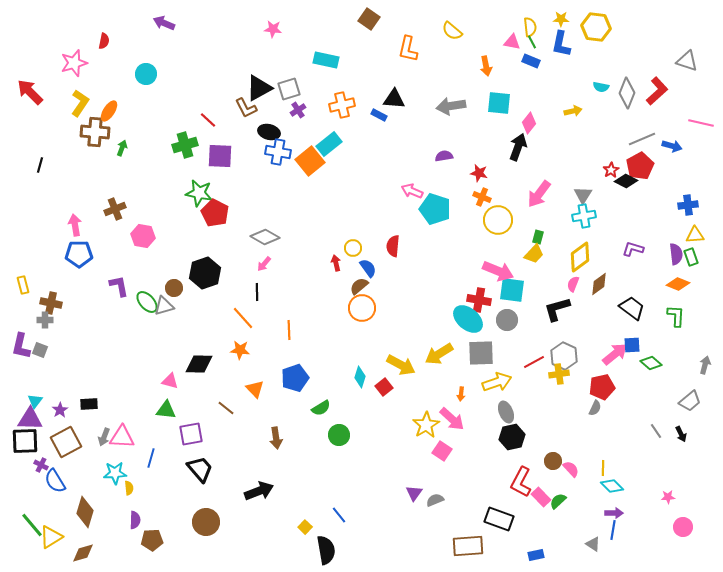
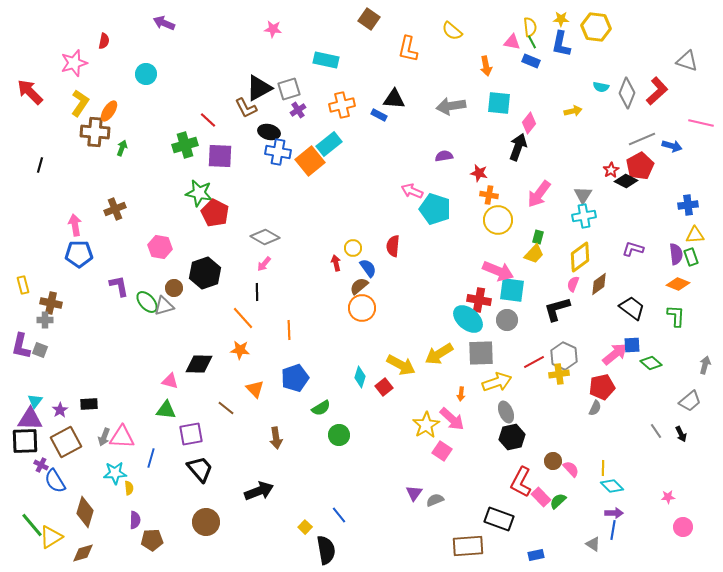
orange cross at (482, 197): moved 7 px right, 2 px up; rotated 12 degrees counterclockwise
pink hexagon at (143, 236): moved 17 px right, 11 px down
